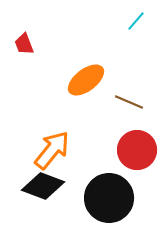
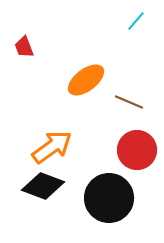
red trapezoid: moved 3 px down
orange arrow: moved 3 px up; rotated 15 degrees clockwise
